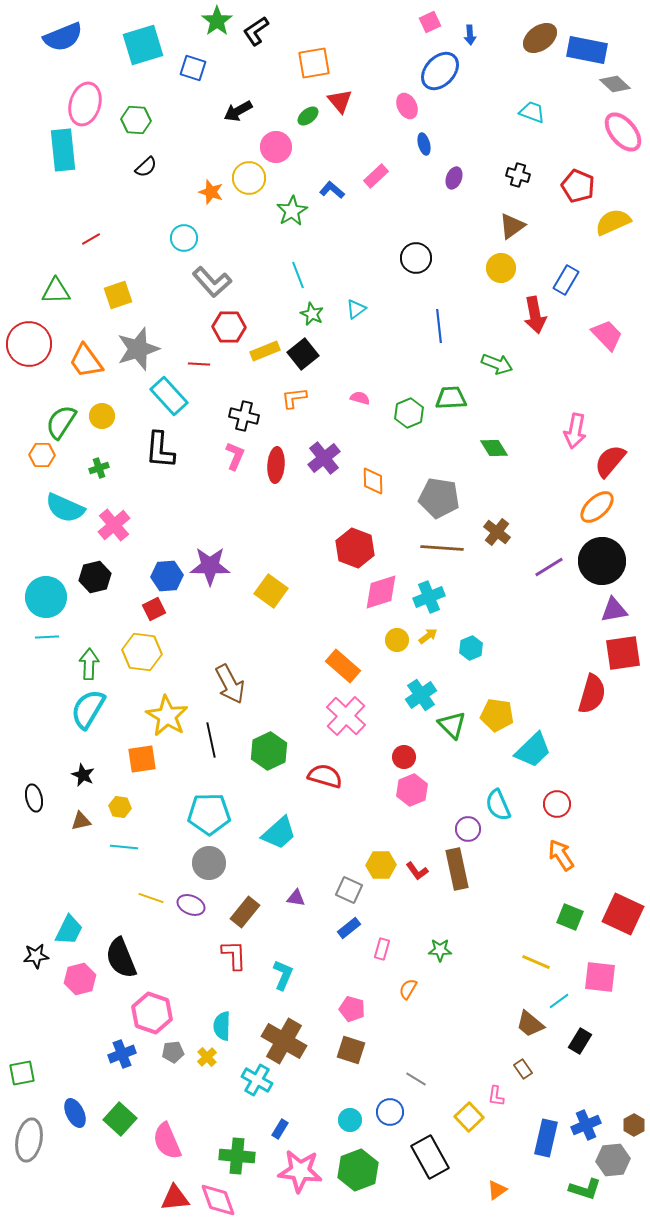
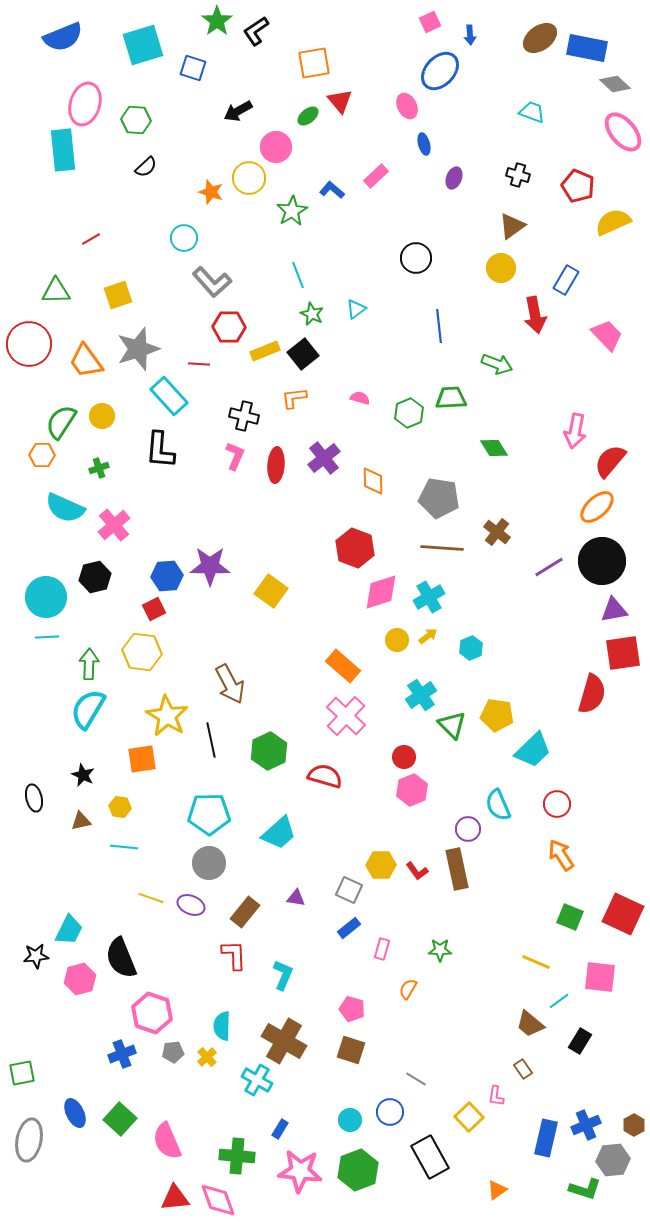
blue rectangle at (587, 50): moved 2 px up
cyan cross at (429, 597): rotated 8 degrees counterclockwise
